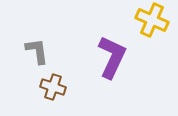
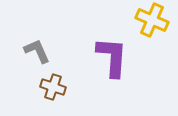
gray L-shape: rotated 16 degrees counterclockwise
purple L-shape: rotated 21 degrees counterclockwise
